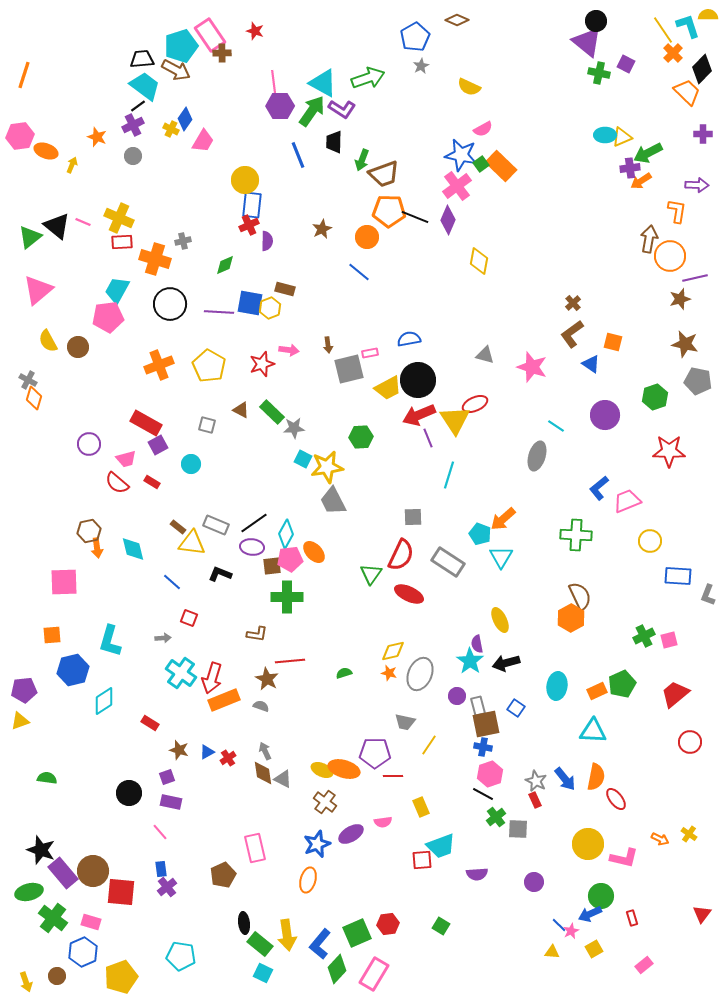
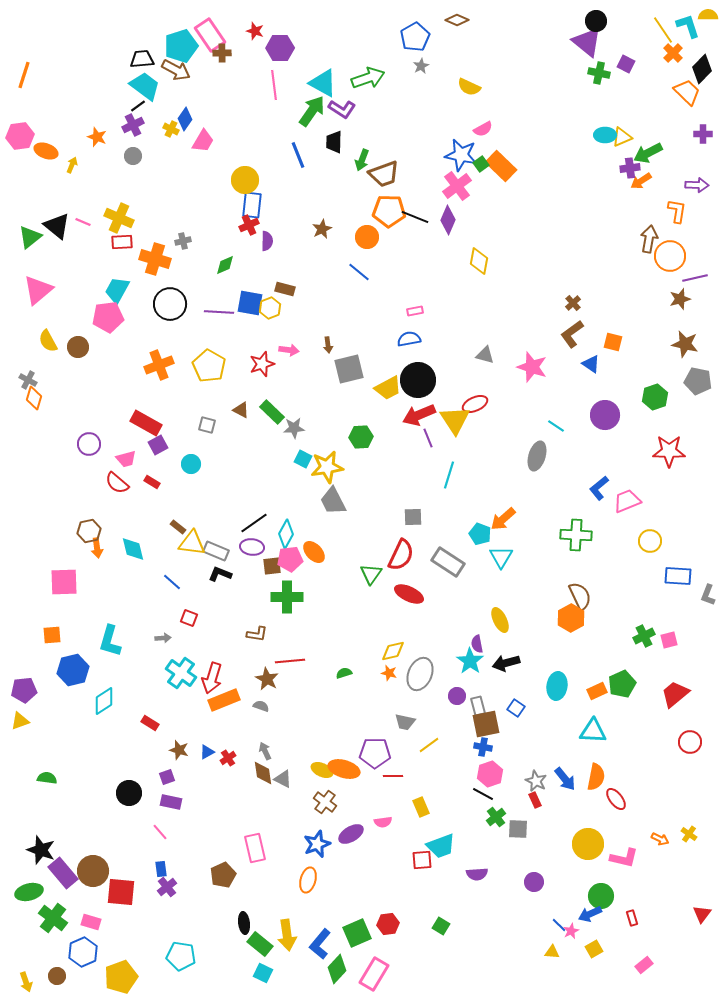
purple hexagon at (280, 106): moved 58 px up
pink rectangle at (370, 353): moved 45 px right, 42 px up
gray rectangle at (216, 525): moved 26 px down
yellow line at (429, 745): rotated 20 degrees clockwise
